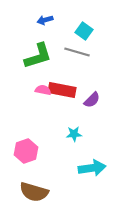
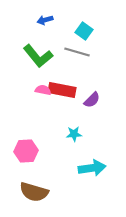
green L-shape: rotated 68 degrees clockwise
pink hexagon: rotated 15 degrees clockwise
